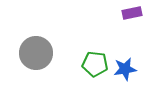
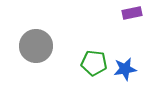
gray circle: moved 7 px up
green pentagon: moved 1 px left, 1 px up
